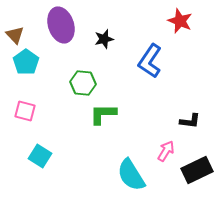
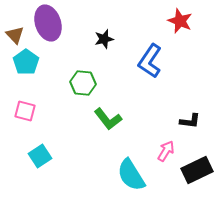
purple ellipse: moved 13 px left, 2 px up
green L-shape: moved 5 px right, 5 px down; rotated 128 degrees counterclockwise
cyan square: rotated 25 degrees clockwise
